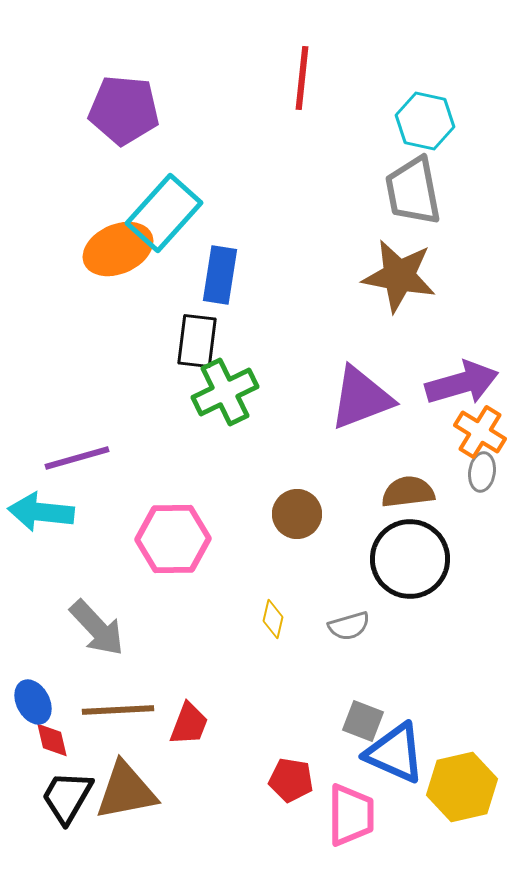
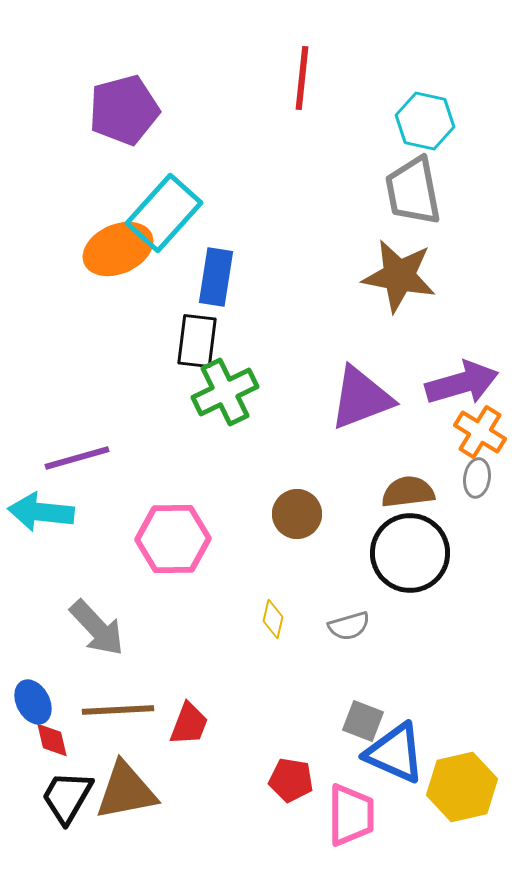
purple pentagon: rotated 20 degrees counterclockwise
blue rectangle: moved 4 px left, 2 px down
gray ellipse: moved 5 px left, 6 px down
black circle: moved 6 px up
